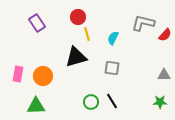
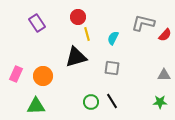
pink rectangle: moved 2 px left; rotated 14 degrees clockwise
